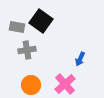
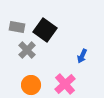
black square: moved 4 px right, 9 px down
gray cross: rotated 36 degrees counterclockwise
blue arrow: moved 2 px right, 3 px up
